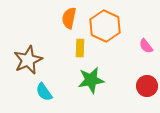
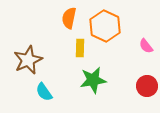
green star: moved 2 px right
